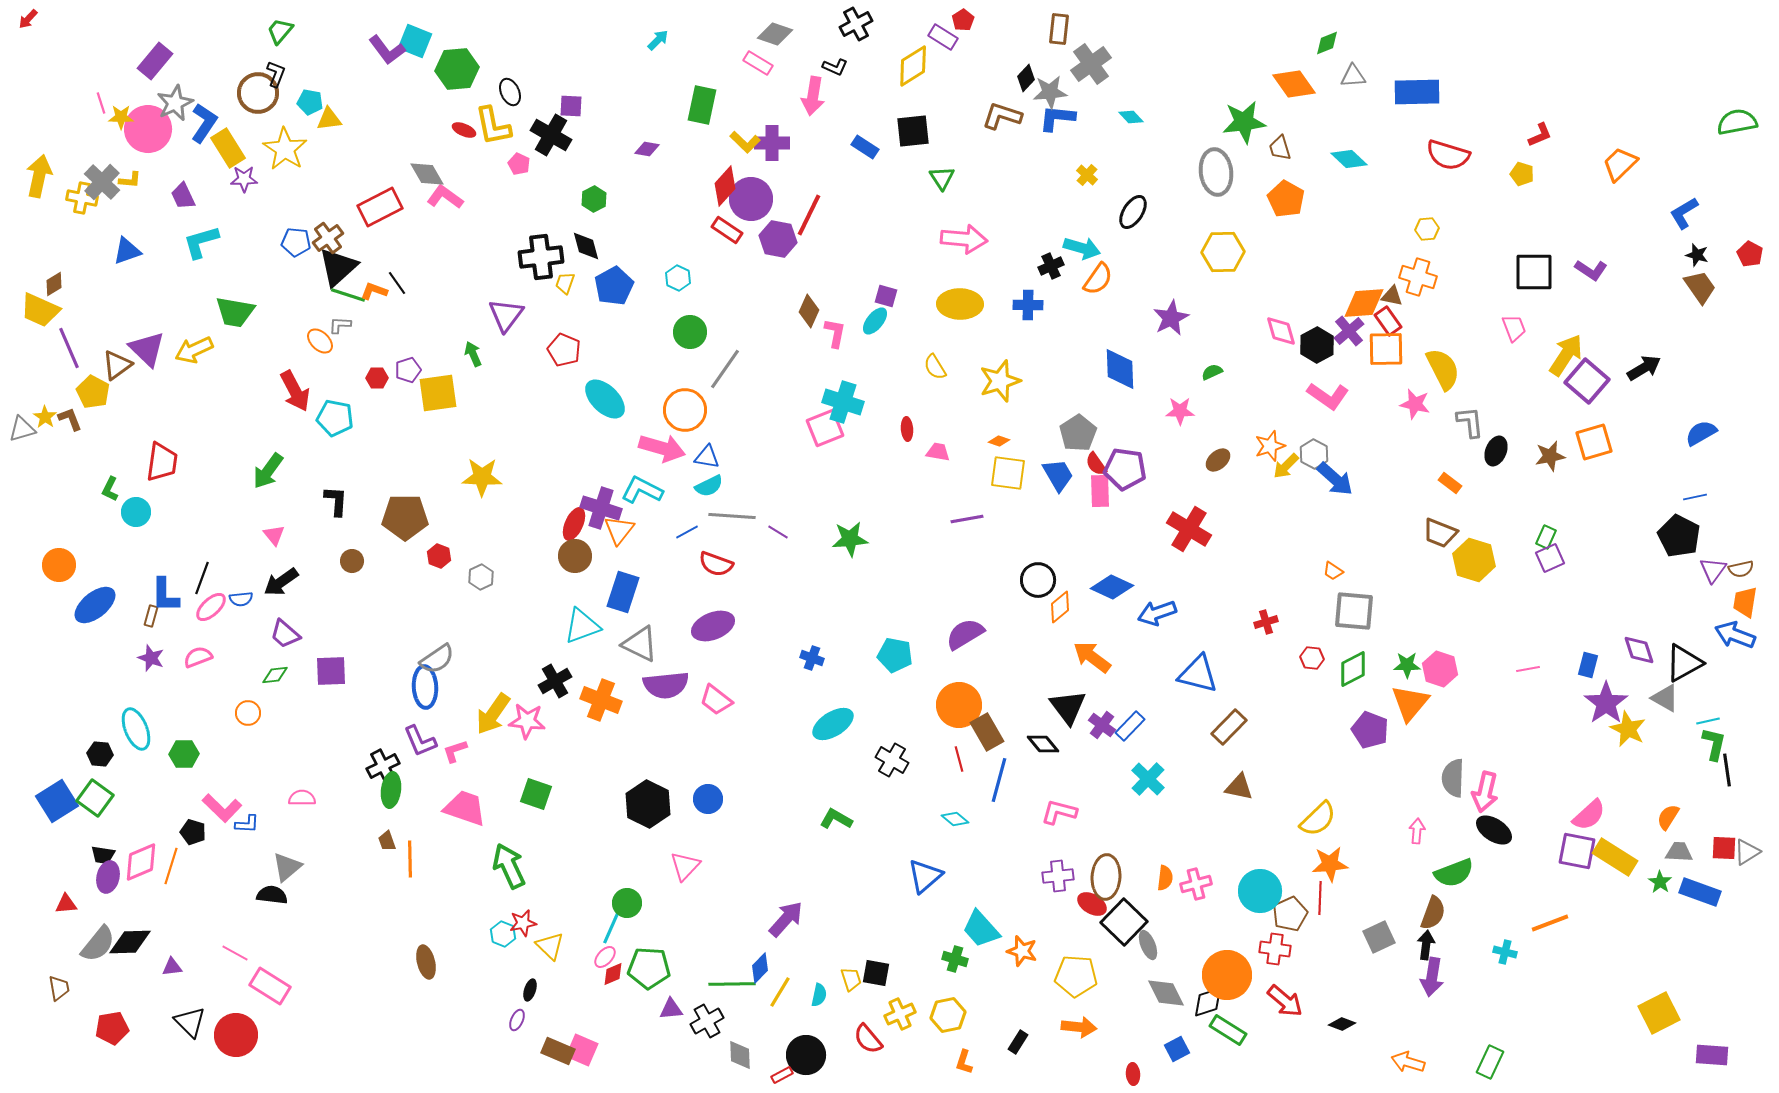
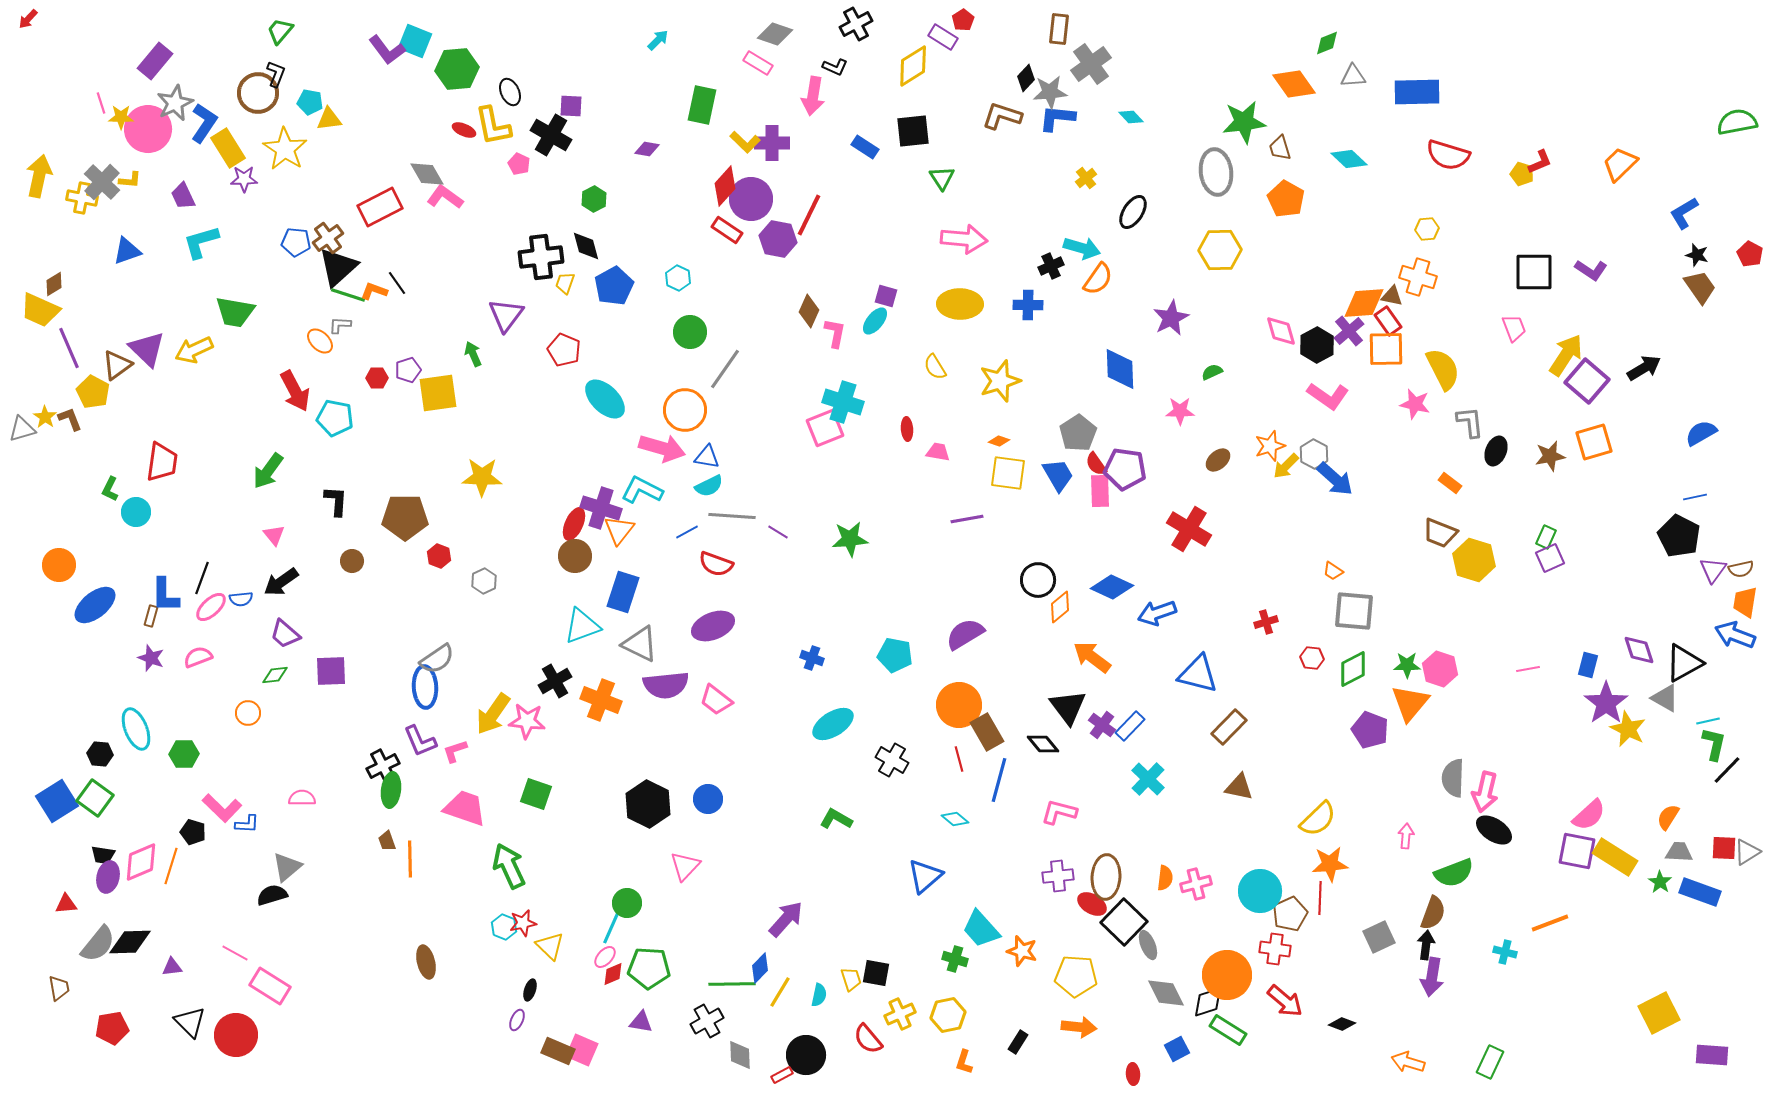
red L-shape at (1540, 135): moved 27 px down
yellow cross at (1087, 175): moved 1 px left, 3 px down; rotated 10 degrees clockwise
yellow hexagon at (1223, 252): moved 3 px left, 2 px up
gray hexagon at (481, 577): moved 3 px right, 4 px down
black line at (1727, 770): rotated 52 degrees clockwise
pink arrow at (1417, 831): moved 11 px left, 5 px down
black semicircle at (272, 895): rotated 24 degrees counterclockwise
cyan hexagon at (503, 934): moved 1 px right, 7 px up
purple triangle at (671, 1009): moved 30 px left, 13 px down; rotated 15 degrees clockwise
